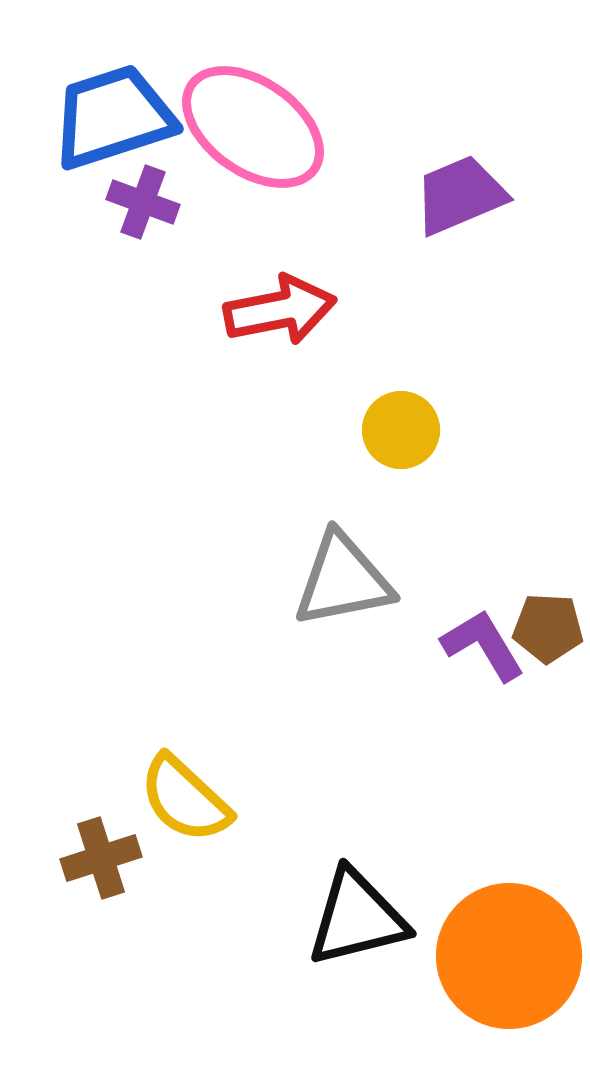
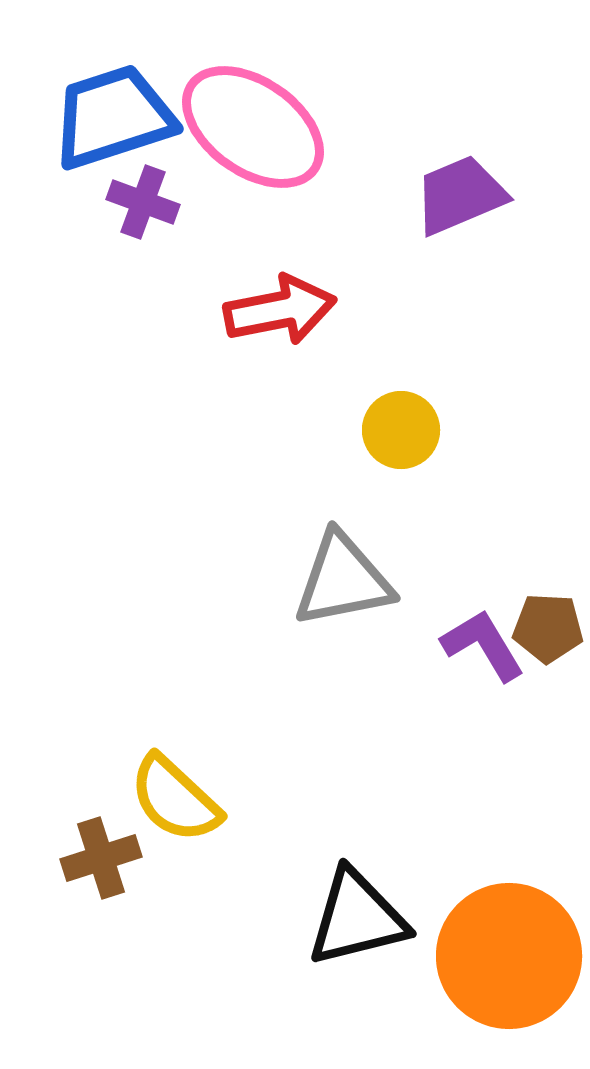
yellow semicircle: moved 10 px left
